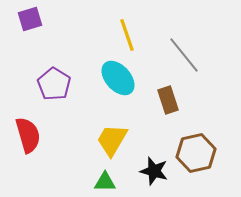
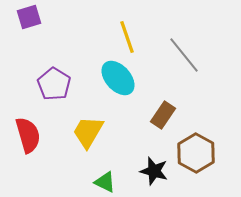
purple square: moved 1 px left, 2 px up
yellow line: moved 2 px down
brown rectangle: moved 5 px left, 15 px down; rotated 52 degrees clockwise
yellow trapezoid: moved 24 px left, 8 px up
brown hexagon: rotated 18 degrees counterclockwise
green triangle: rotated 25 degrees clockwise
